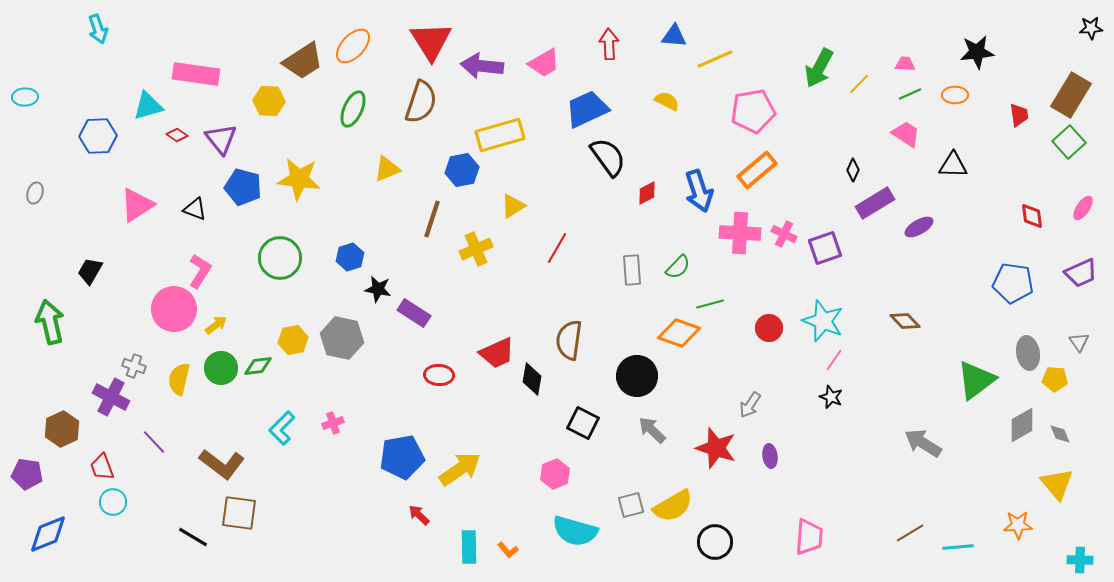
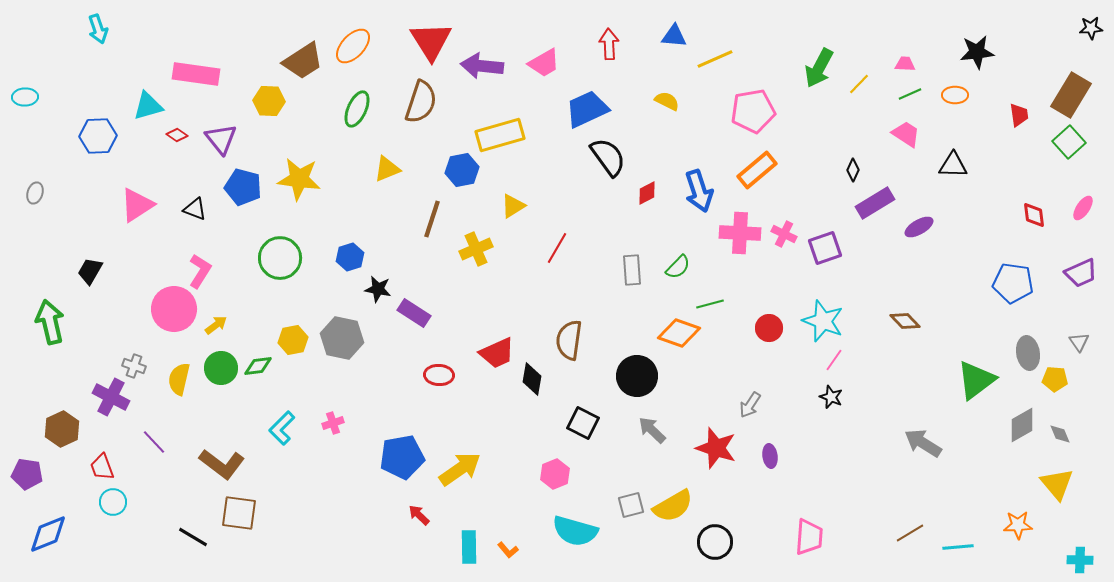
green ellipse at (353, 109): moved 4 px right
red diamond at (1032, 216): moved 2 px right, 1 px up
